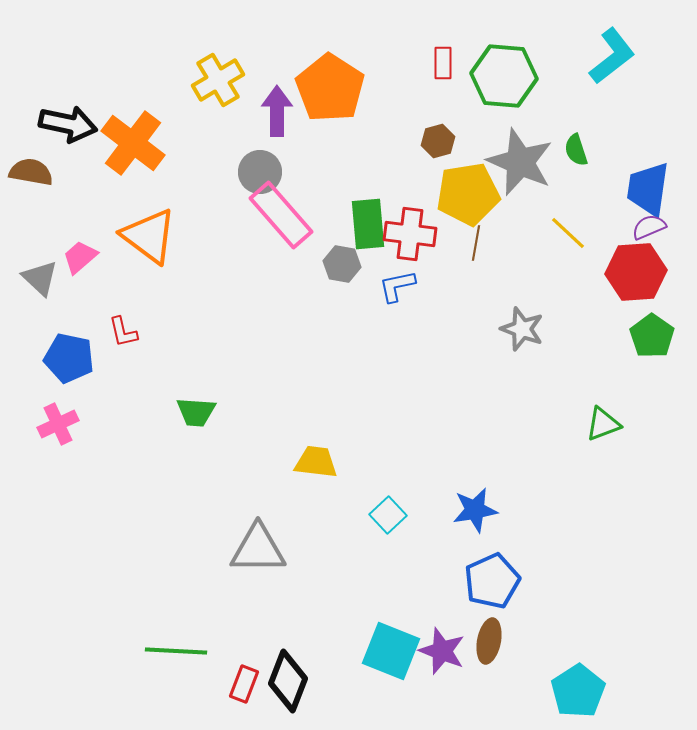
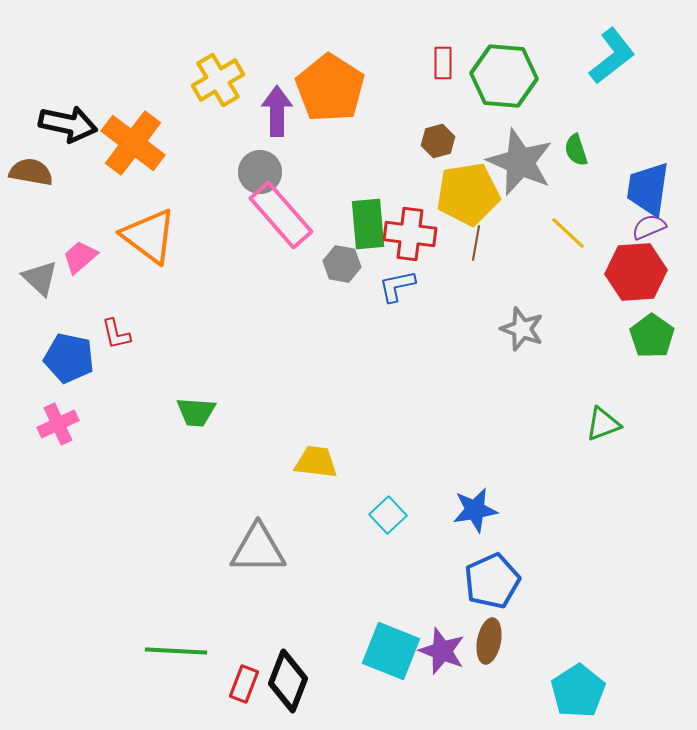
red L-shape at (123, 332): moved 7 px left, 2 px down
